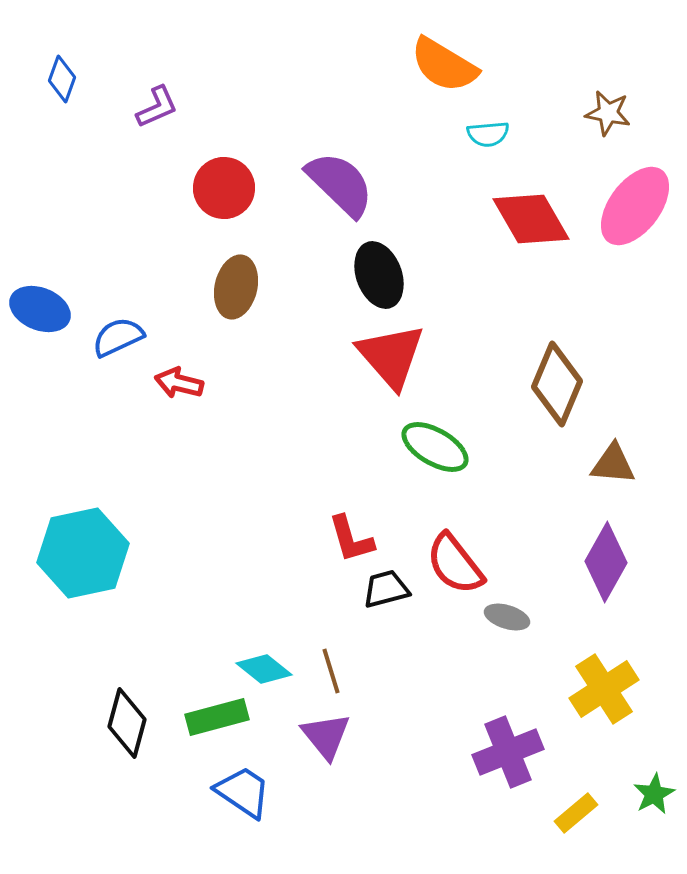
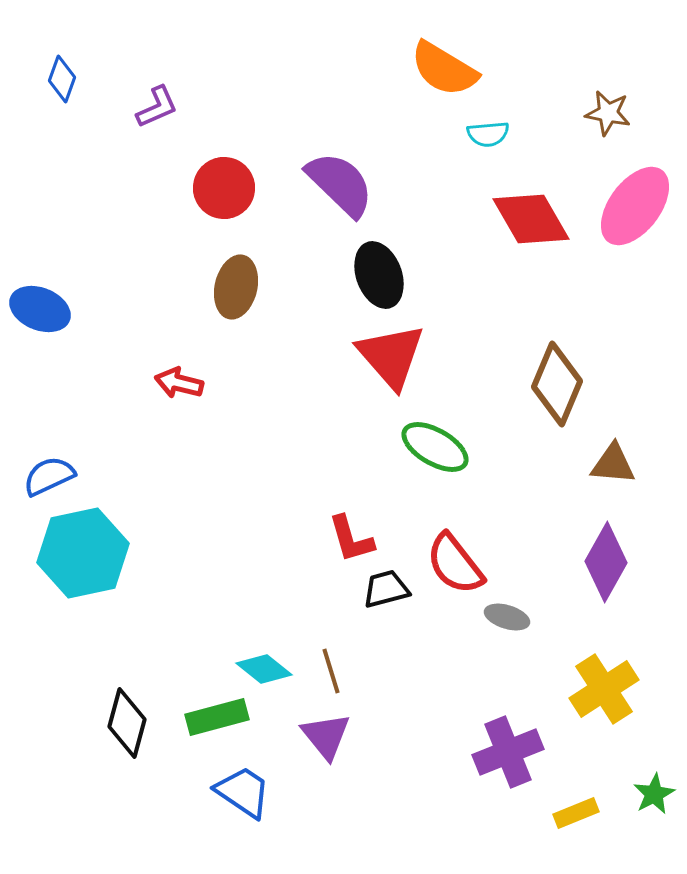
orange semicircle: moved 4 px down
blue semicircle: moved 69 px left, 139 px down
yellow rectangle: rotated 18 degrees clockwise
